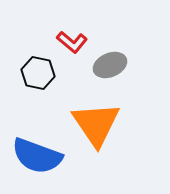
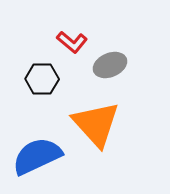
black hexagon: moved 4 px right, 6 px down; rotated 12 degrees counterclockwise
orange triangle: rotated 8 degrees counterclockwise
blue semicircle: rotated 135 degrees clockwise
